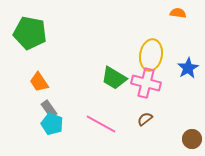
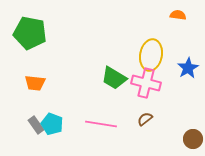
orange semicircle: moved 2 px down
orange trapezoid: moved 4 px left, 1 px down; rotated 50 degrees counterclockwise
gray rectangle: moved 13 px left, 16 px down
pink line: rotated 20 degrees counterclockwise
brown circle: moved 1 px right
